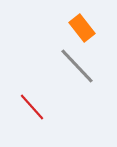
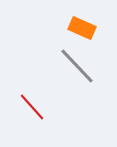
orange rectangle: rotated 28 degrees counterclockwise
